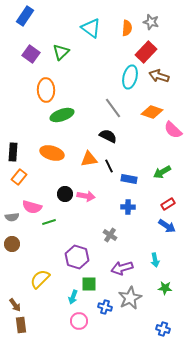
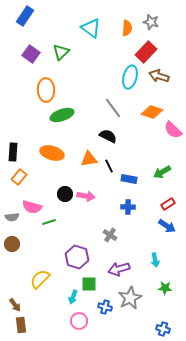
purple arrow at (122, 268): moved 3 px left, 1 px down
